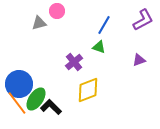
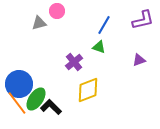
purple L-shape: rotated 15 degrees clockwise
